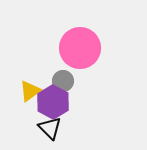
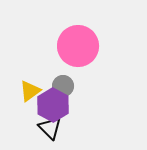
pink circle: moved 2 px left, 2 px up
gray circle: moved 5 px down
purple hexagon: moved 3 px down
